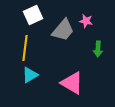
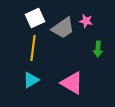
white square: moved 2 px right, 3 px down
gray trapezoid: moved 2 px up; rotated 15 degrees clockwise
yellow line: moved 8 px right
cyan triangle: moved 1 px right, 5 px down
